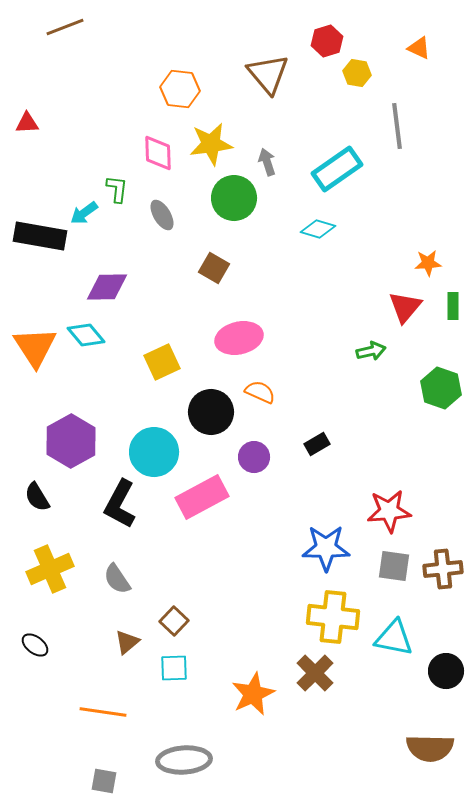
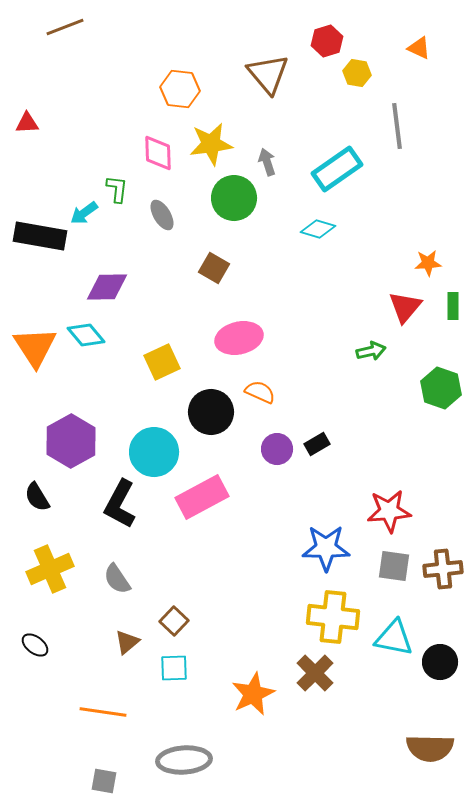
purple circle at (254, 457): moved 23 px right, 8 px up
black circle at (446, 671): moved 6 px left, 9 px up
